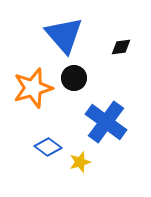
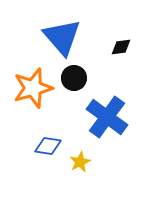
blue triangle: moved 2 px left, 2 px down
blue cross: moved 1 px right, 5 px up
blue diamond: moved 1 px up; rotated 28 degrees counterclockwise
yellow star: rotated 10 degrees counterclockwise
